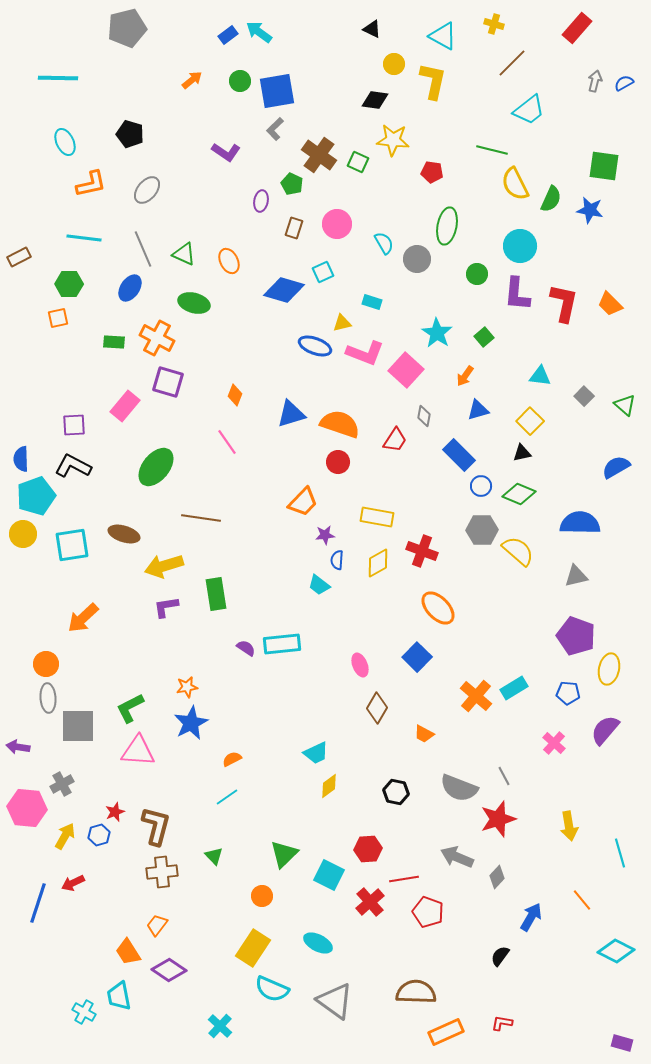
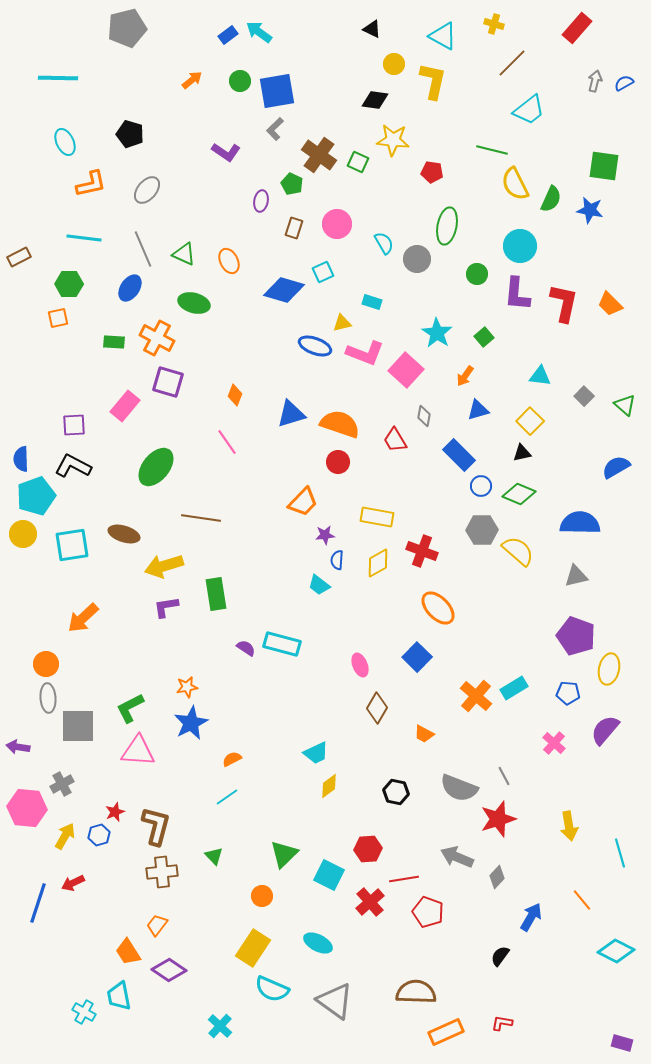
red trapezoid at (395, 440): rotated 116 degrees clockwise
cyan rectangle at (282, 644): rotated 21 degrees clockwise
